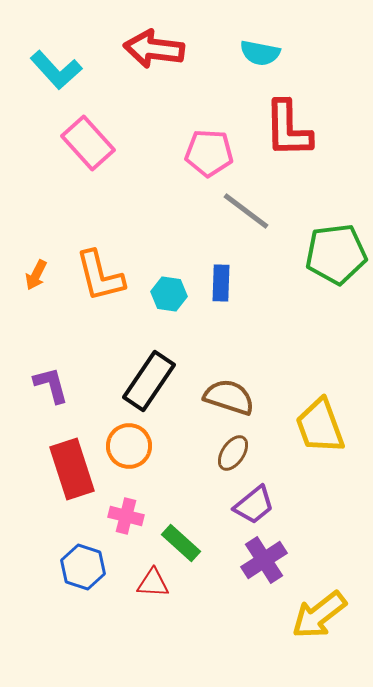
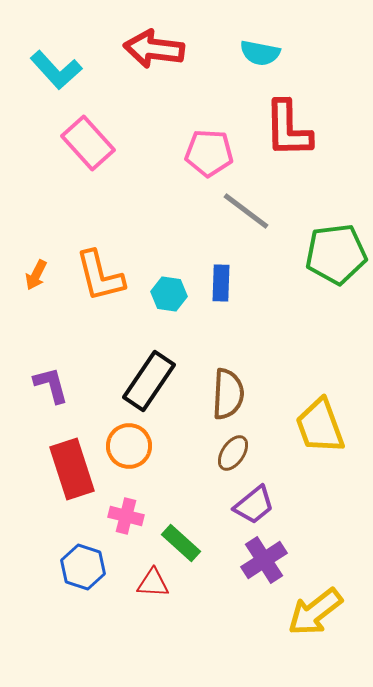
brown semicircle: moved 1 px left, 3 px up; rotated 75 degrees clockwise
yellow arrow: moved 4 px left, 3 px up
